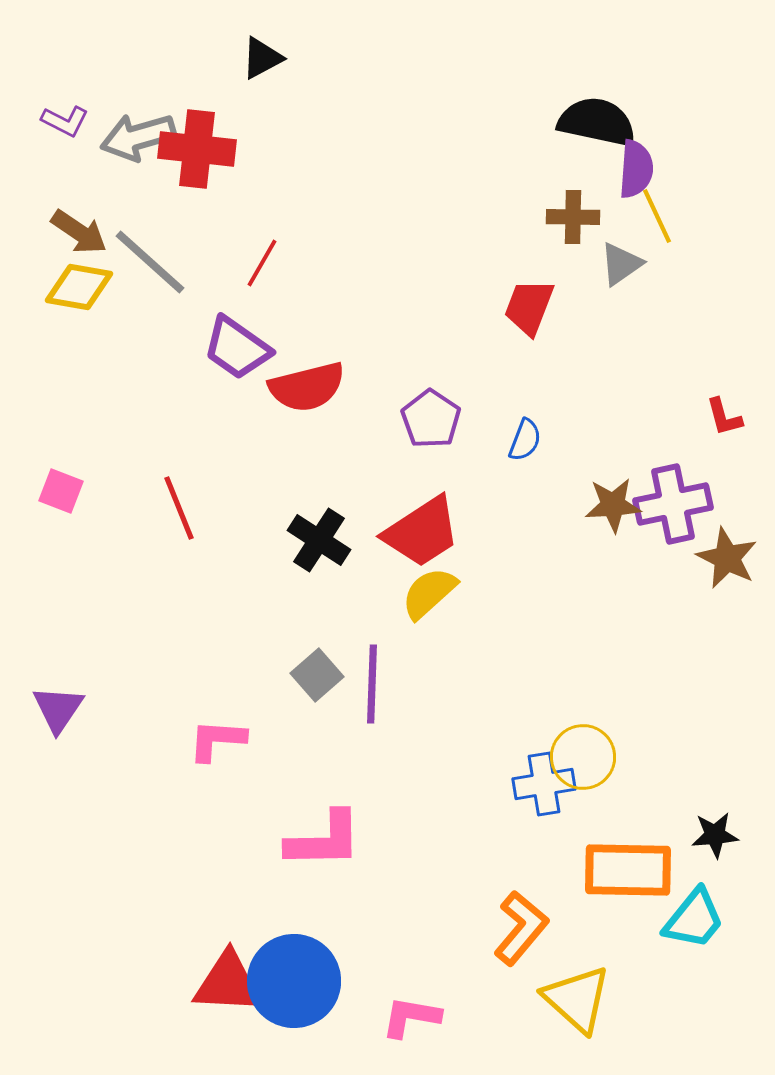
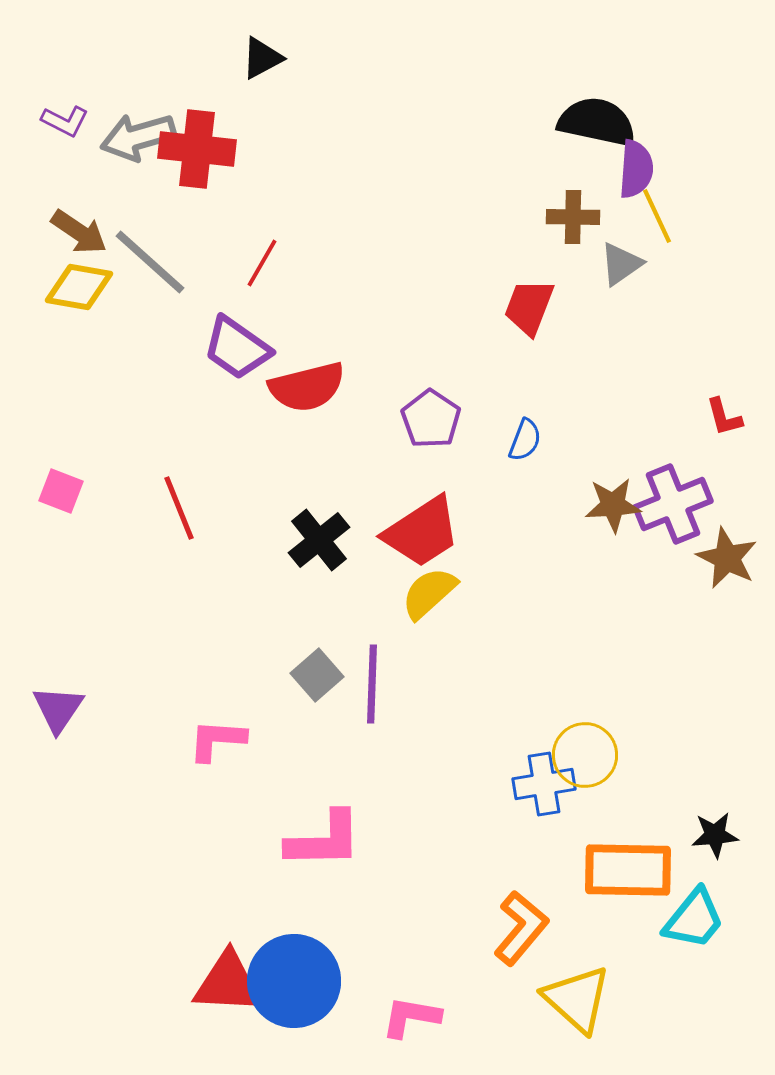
purple cross at (673, 504): rotated 10 degrees counterclockwise
black cross at (319, 540): rotated 18 degrees clockwise
yellow circle at (583, 757): moved 2 px right, 2 px up
